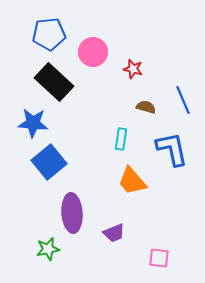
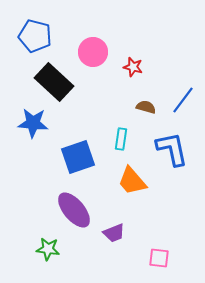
blue pentagon: moved 14 px left, 2 px down; rotated 20 degrees clockwise
red star: moved 2 px up
blue line: rotated 60 degrees clockwise
blue square: moved 29 px right, 5 px up; rotated 20 degrees clockwise
purple ellipse: moved 2 px right, 3 px up; rotated 36 degrees counterclockwise
green star: rotated 20 degrees clockwise
